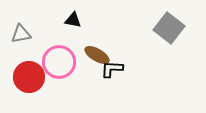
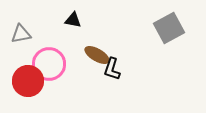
gray square: rotated 24 degrees clockwise
pink circle: moved 10 px left, 2 px down
black L-shape: rotated 75 degrees counterclockwise
red circle: moved 1 px left, 4 px down
